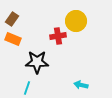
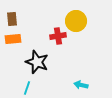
brown rectangle: rotated 40 degrees counterclockwise
orange rectangle: rotated 28 degrees counterclockwise
black star: rotated 20 degrees clockwise
